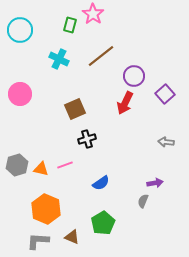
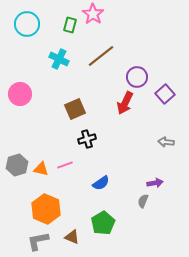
cyan circle: moved 7 px right, 6 px up
purple circle: moved 3 px right, 1 px down
gray L-shape: rotated 15 degrees counterclockwise
